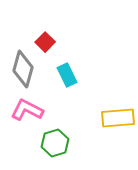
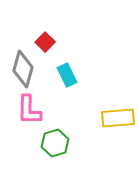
pink L-shape: moved 2 px right; rotated 116 degrees counterclockwise
